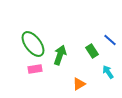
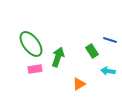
blue line: rotated 24 degrees counterclockwise
green ellipse: moved 2 px left
green arrow: moved 2 px left, 2 px down
cyan arrow: moved 1 px up; rotated 48 degrees counterclockwise
